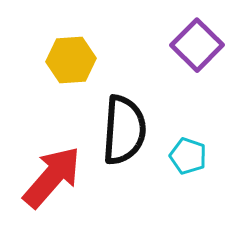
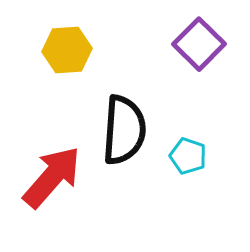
purple square: moved 2 px right, 1 px up
yellow hexagon: moved 4 px left, 10 px up
